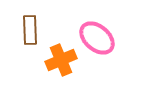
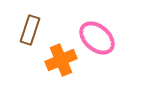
brown rectangle: rotated 20 degrees clockwise
